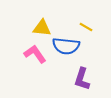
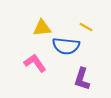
yellow triangle: rotated 12 degrees counterclockwise
pink L-shape: moved 9 px down
